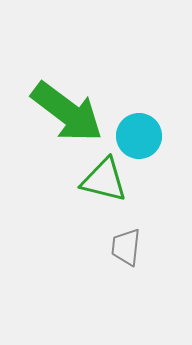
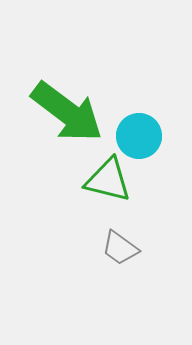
green triangle: moved 4 px right
gray trapezoid: moved 6 px left, 1 px down; rotated 60 degrees counterclockwise
